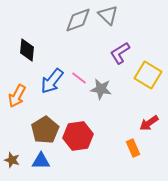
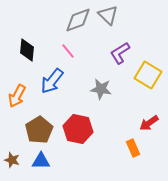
pink line: moved 11 px left, 27 px up; rotated 14 degrees clockwise
brown pentagon: moved 6 px left
red hexagon: moved 7 px up; rotated 20 degrees clockwise
